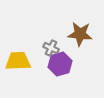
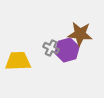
purple hexagon: moved 7 px right, 14 px up
